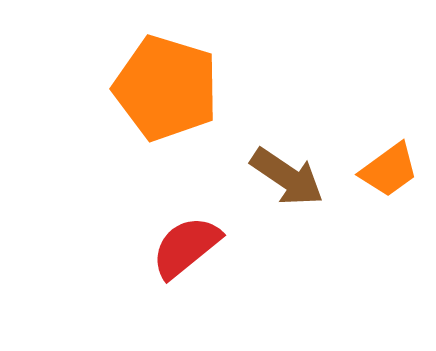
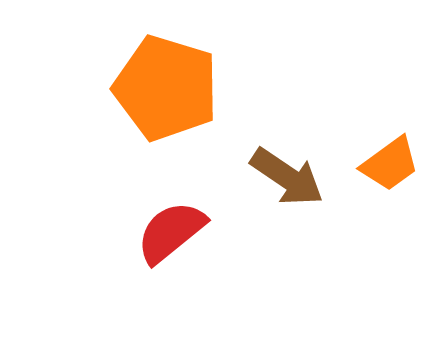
orange trapezoid: moved 1 px right, 6 px up
red semicircle: moved 15 px left, 15 px up
